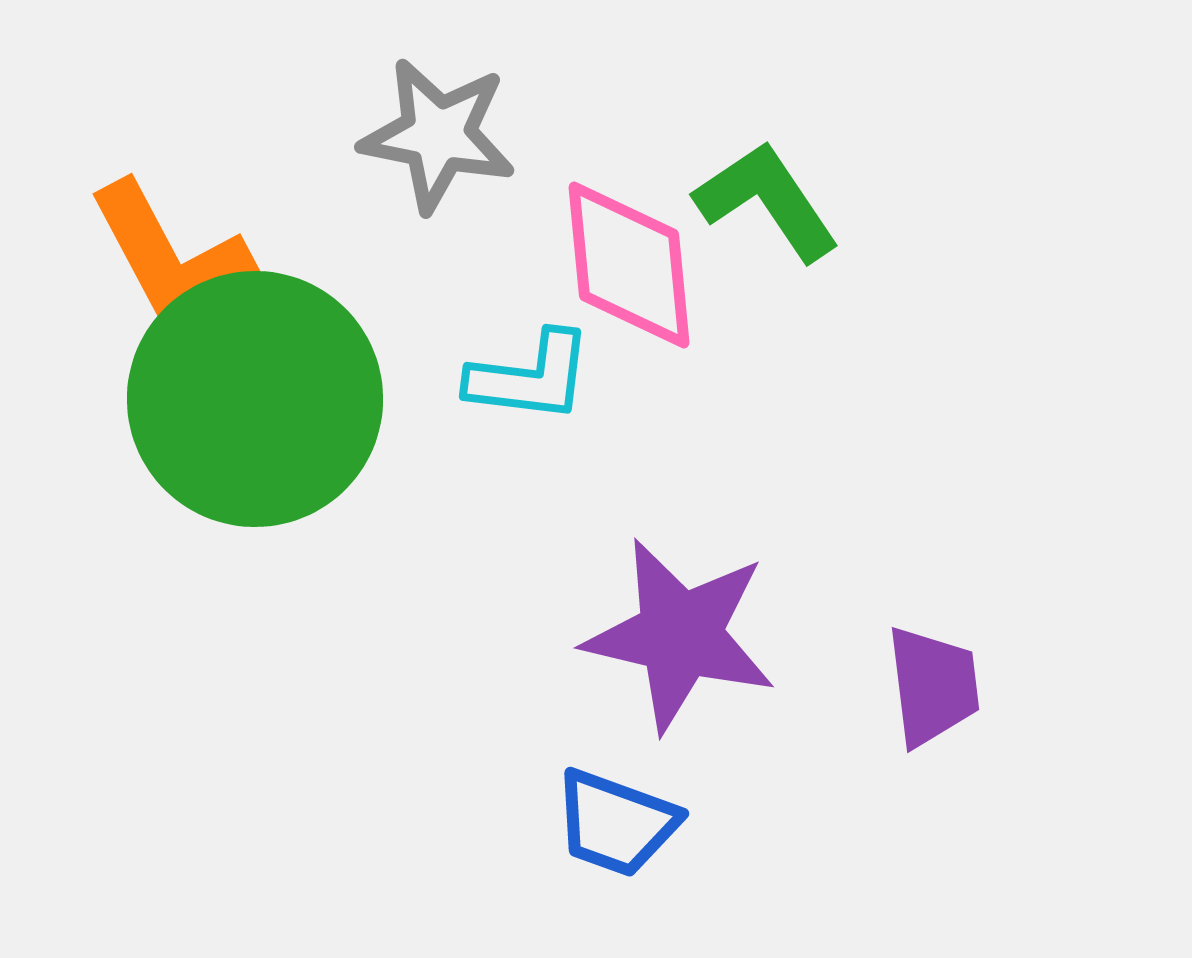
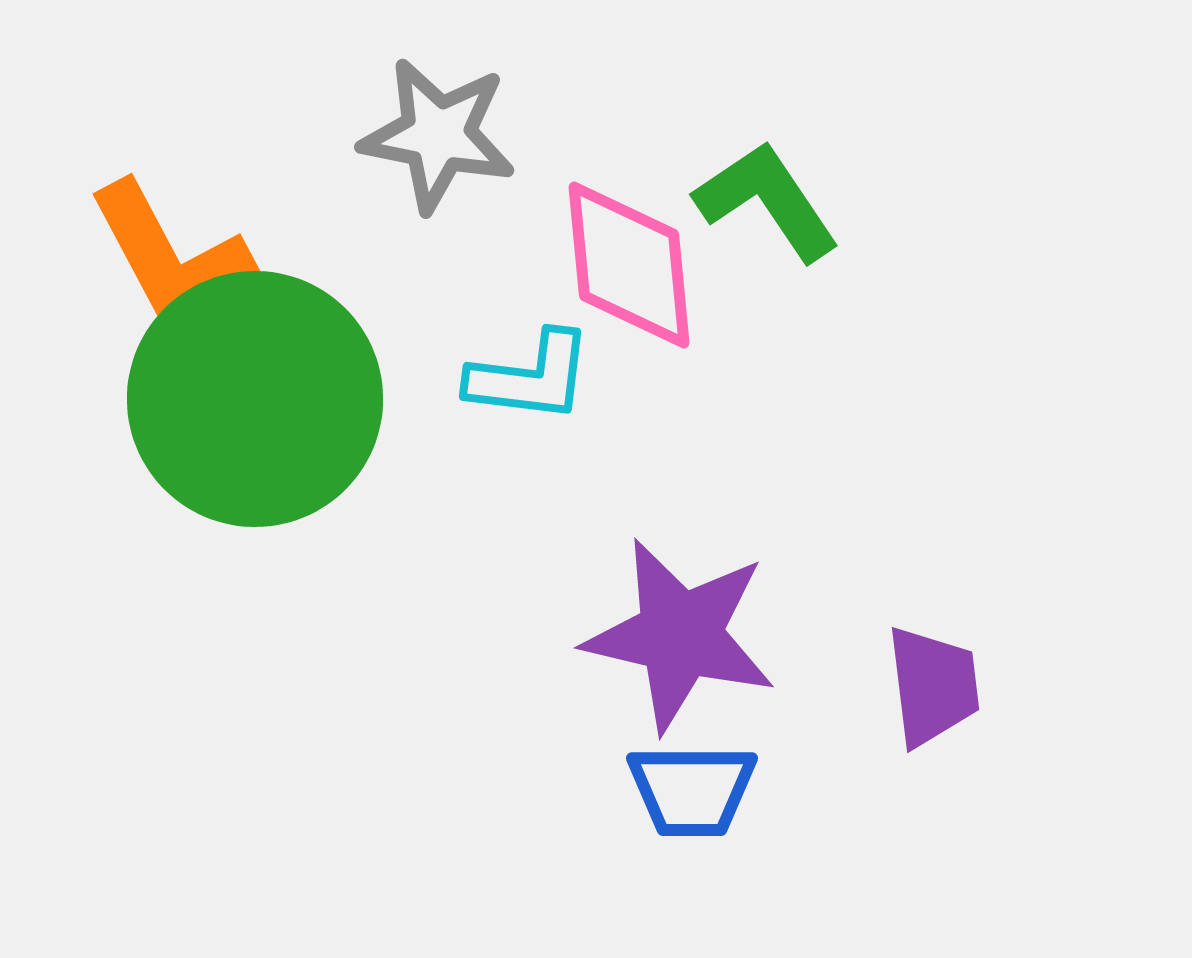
blue trapezoid: moved 76 px right, 33 px up; rotated 20 degrees counterclockwise
